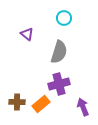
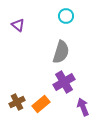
cyan circle: moved 2 px right, 2 px up
purple triangle: moved 9 px left, 9 px up
gray semicircle: moved 2 px right
purple cross: moved 5 px right, 2 px up; rotated 15 degrees counterclockwise
brown cross: rotated 28 degrees counterclockwise
